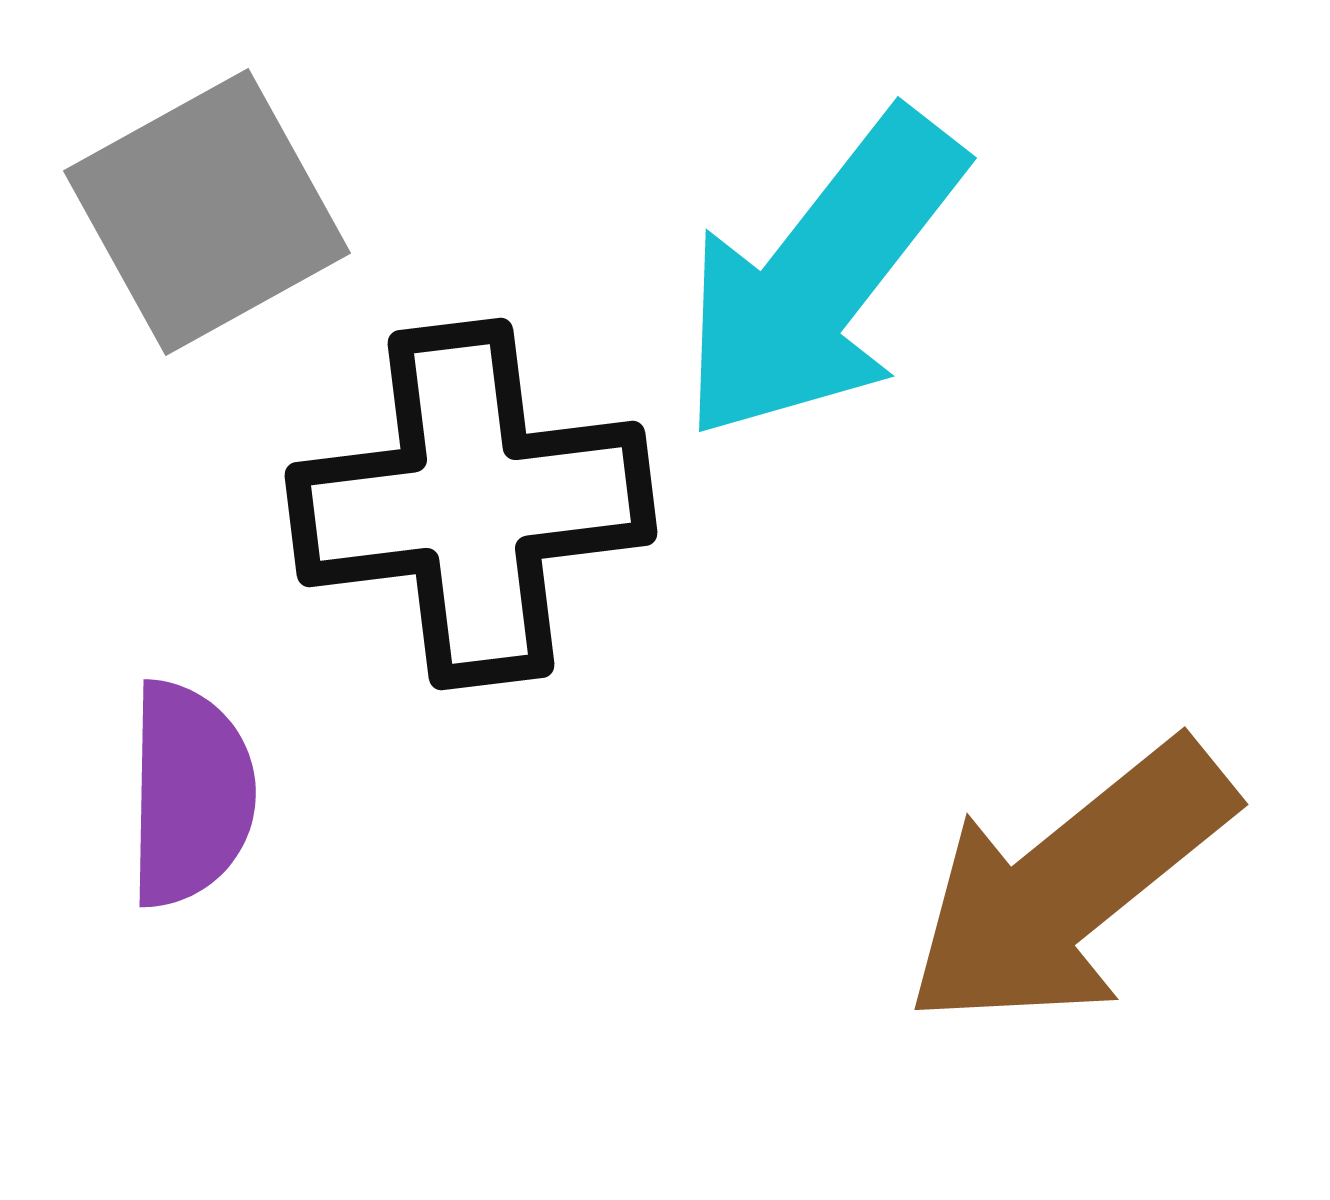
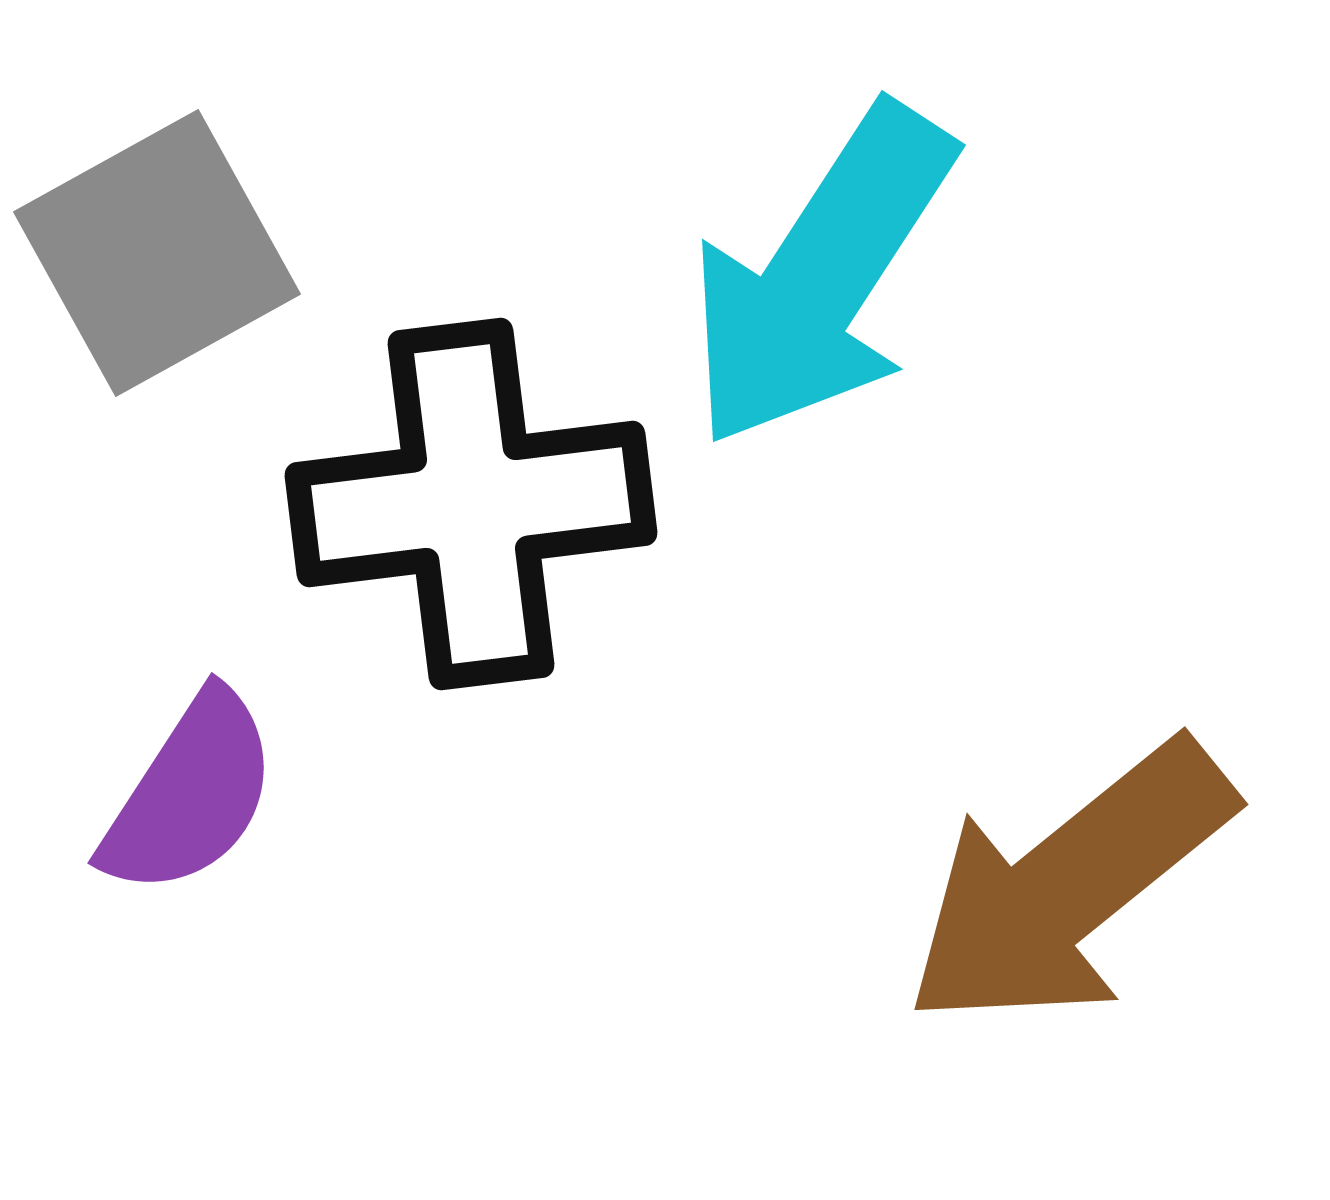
gray square: moved 50 px left, 41 px down
cyan arrow: rotated 5 degrees counterclockwise
purple semicircle: rotated 32 degrees clockwise
